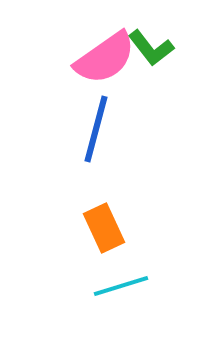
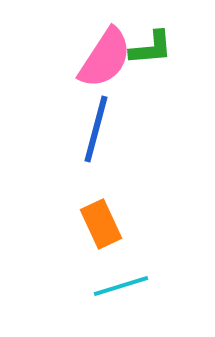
green L-shape: rotated 57 degrees counterclockwise
pink semicircle: rotated 22 degrees counterclockwise
orange rectangle: moved 3 px left, 4 px up
